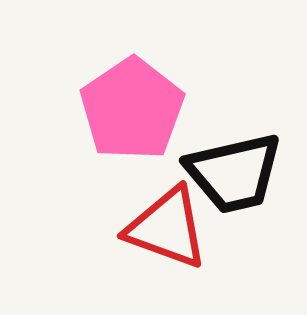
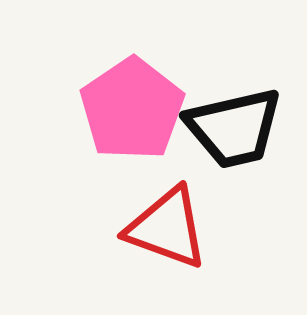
black trapezoid: moved 45 px up
